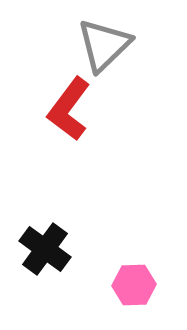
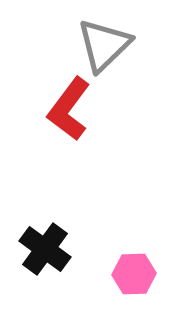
pink hexagon: moved 11 px up
